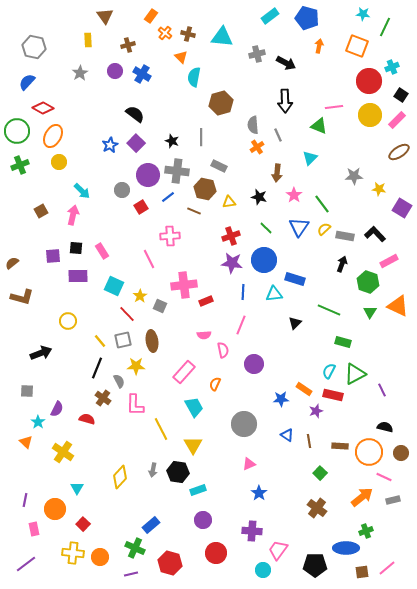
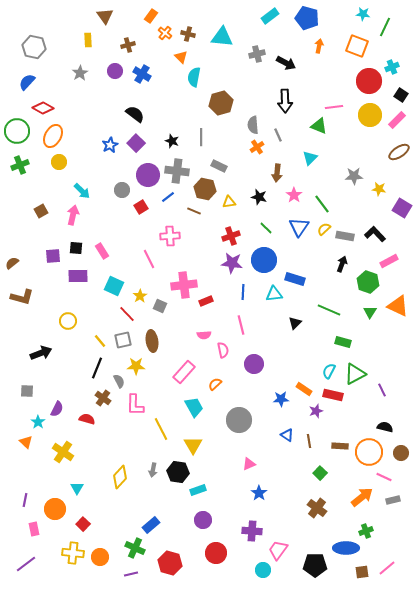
pink line at (241, 325): rotated 36 degrees counterclockwise
orange semicircle at (215, 384): rotated 24 degrees clockwise
gray circle at (244, 424): moved 5 px left, 4 px up
